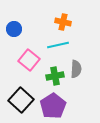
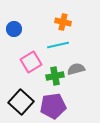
pink square: moved 2 px right, 2 px down; rotated 20 degrees clockwise
gray semicircle: rotated 108 degrees counterclockwise
black square: moved 2 px down
purple pentagon: rotated 25 degrees clockwise
